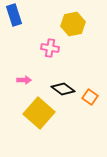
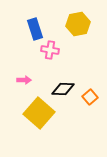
blue rectangle: moved 21 px right, 14 px down
yellow hexagon: moved 5 px right
pink cross: moved 2 px down
black diamond: rotated 35 degrees counterclockwise
orange square: rotated 14 degrees clockwise
